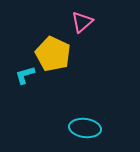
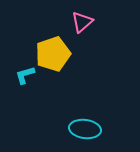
yellow pentagon: rotated 28 degrees clockwise
cyan ellipse: moved 1 px down
